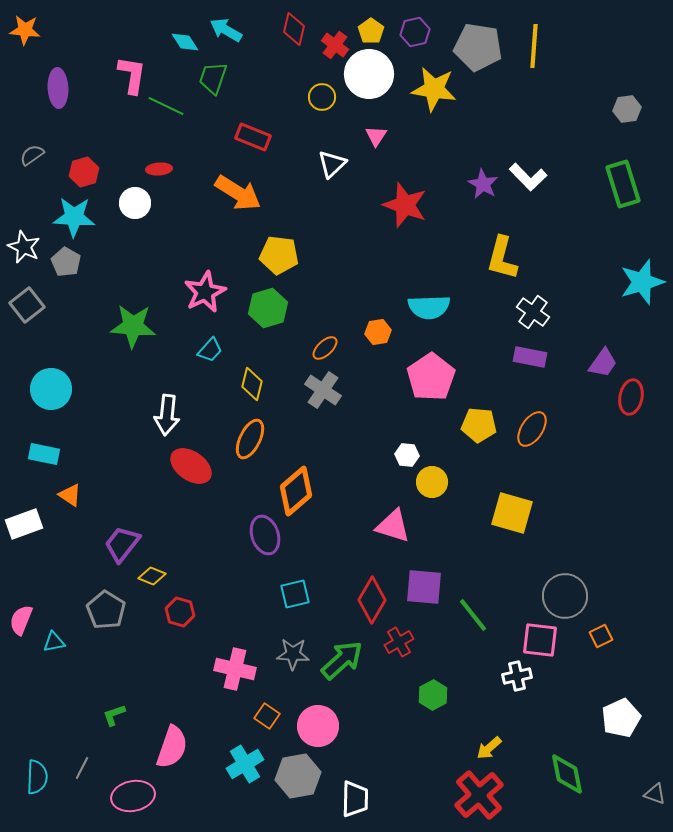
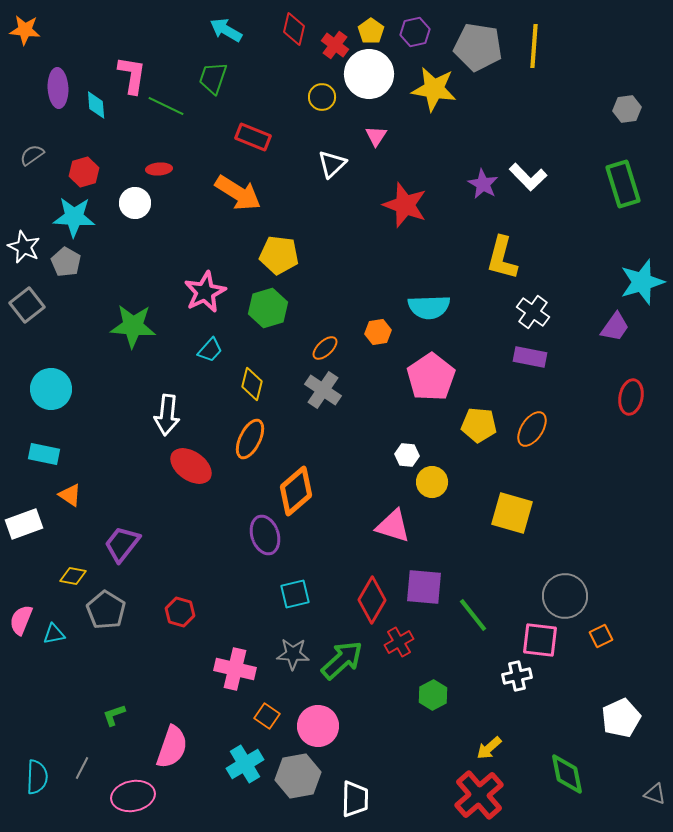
cyan diamond at (185, 42): moved 89 px left, 63 px down; rotated 28 degrees clockwise
purple trapezoid at (603, 363): moved 12 px right, 36 px up
yellow diamond at (152, 576): moved 79 px left; rotated 12 degrees counterclockwise
cyan triangle at (54, 642): moved 8 px up
